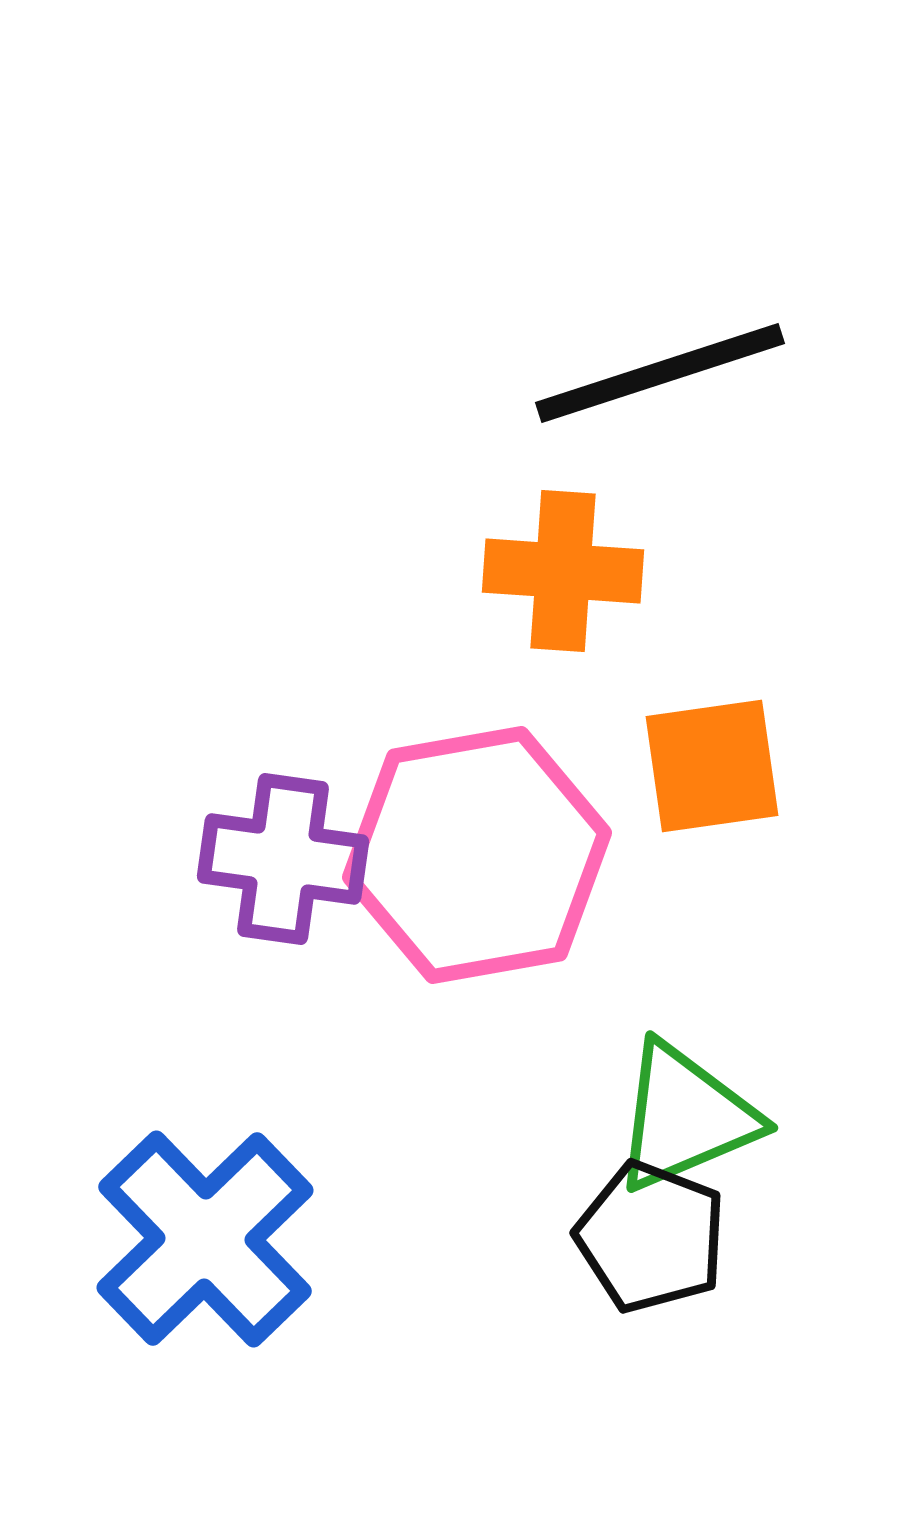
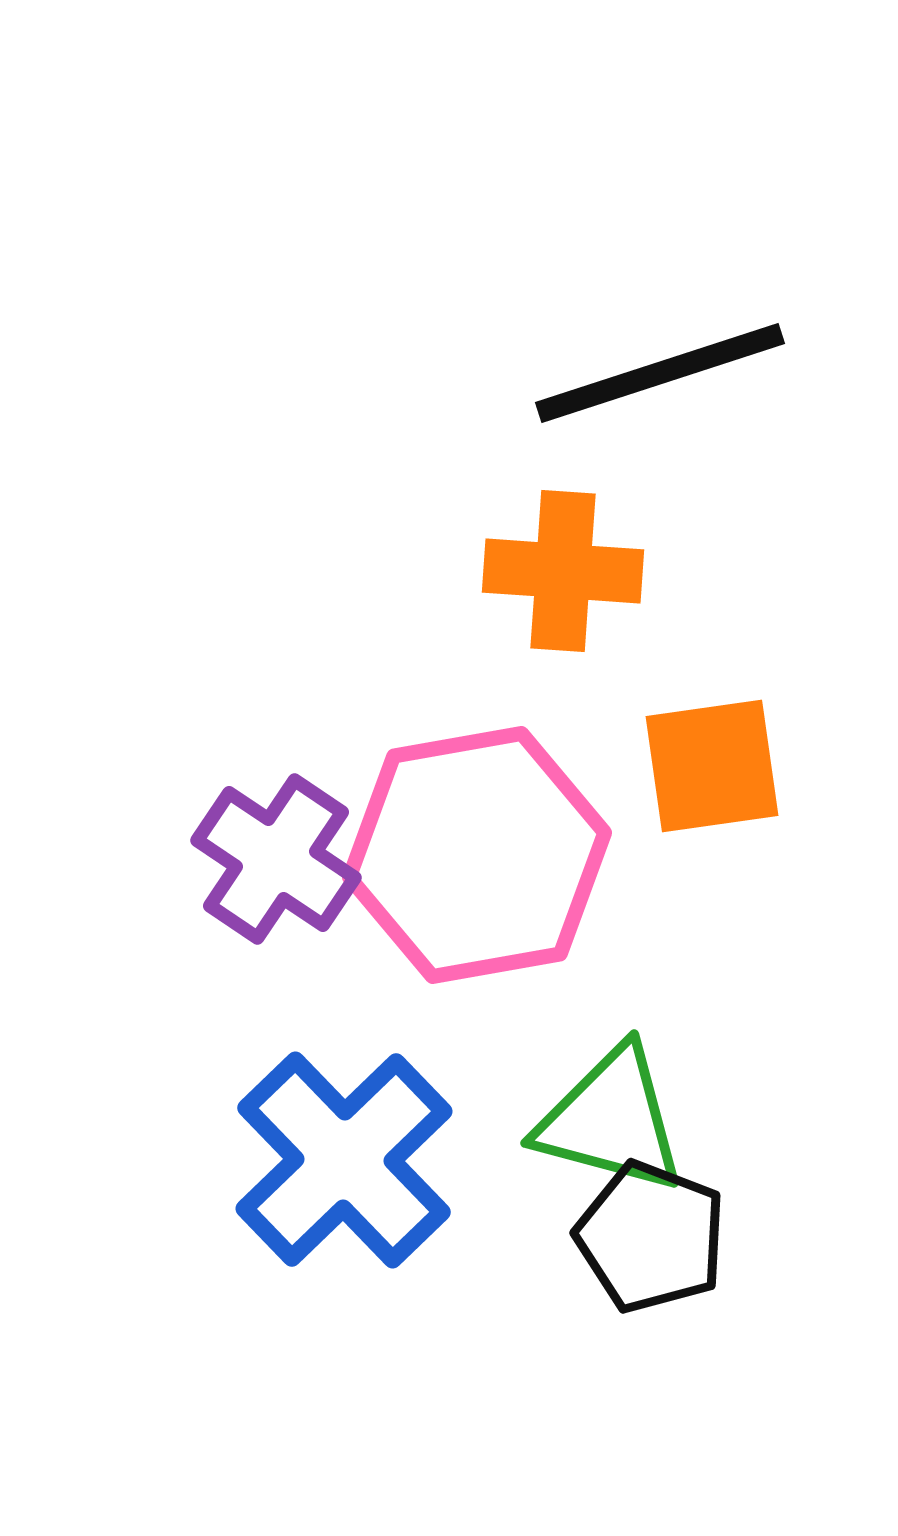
purple cross: moved 7 px left; rotated 26 degrees clockwise
green triangle: moved 74 px left, 3 px down; rotated 38 degrees clockwise
blue cross: moved 139 px right, 79 px up
